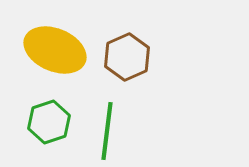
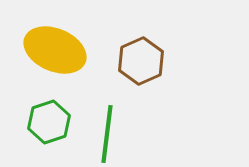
brown hexagon: moved 14 px right, 4 px down
green line: moved 3 px down
